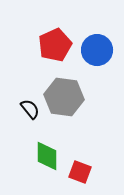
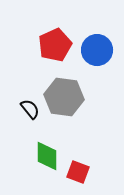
red square: moved 2 px left
